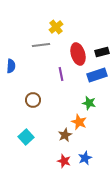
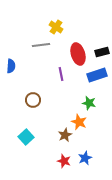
yellow cross: rotated 16 degrees counterclockwise
